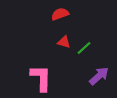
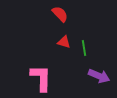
red semicircle: rotated 66 degrees clockwise
green line: rotated 56 degrees counterclockwise
purple arrow: rotated 65 degrees clockwise
